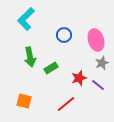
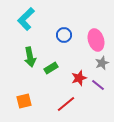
orange square: rotated 28 degrees counterclockwise
